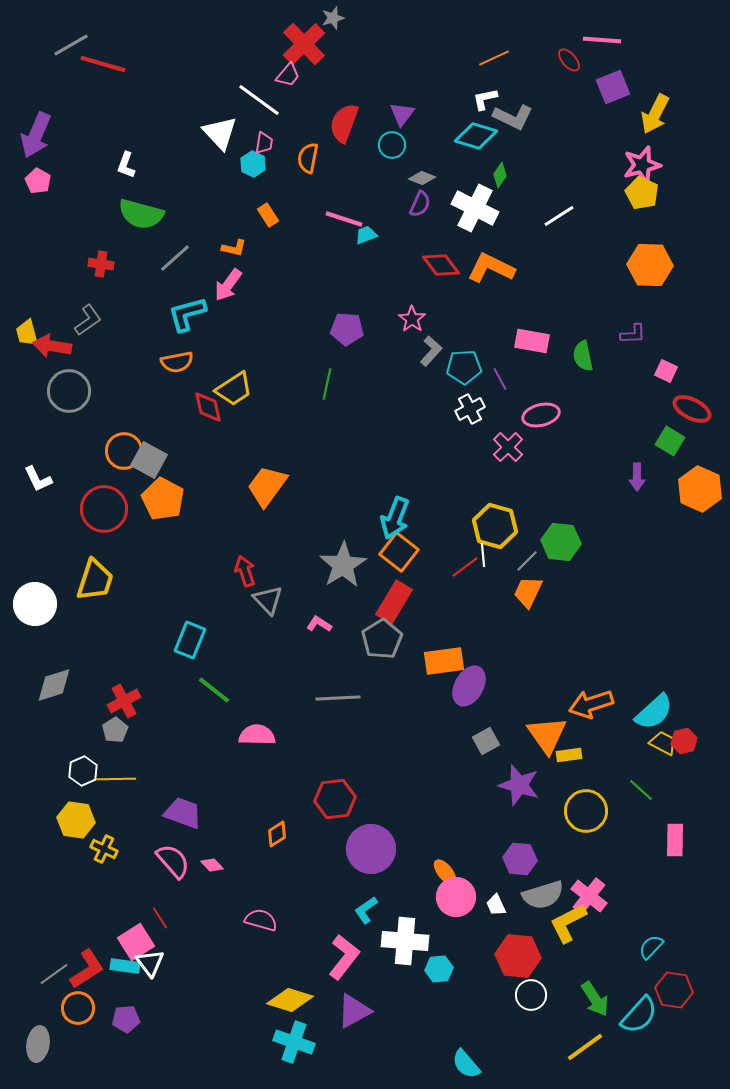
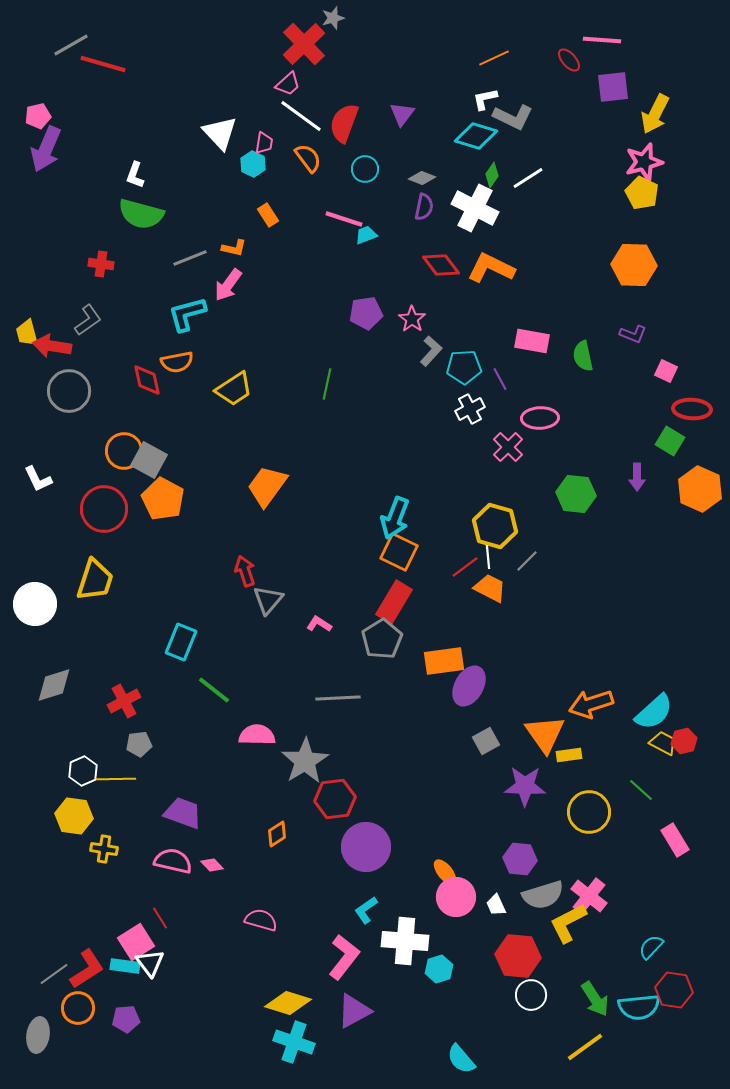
pink trapezoid at (288, 75): moved 9 px down; rotated 8 degrees clockwise
purple square at (613, 87): rotated 16 degrees clockwise
white line at (259, 100): moved 42 px right, 16 px down
purple arrow at (36, 135): moved 10 px right, 14 px down
cyan circle at (392, 145): moved 27 px left, 24 px down
orange semicircle at (308, 158): rotated 132 degrees clockwise
white L-shape at (126, 165): moved 9 px right, 10 px down
pink star at (642, 165): moved 2 px right, 3 px up
green diamond at (500, 175): moved 8 px left
pink pentagon at (38, 181): moved 65 px up; rotated 30 degrees clockwise
purple semicircle at (420, 204): moved 4 px right, 3 px down; rotated 12 degrees counterclockwise
white line at (559, 216): moved 31 px left, 38 px up
gray line at (175, 258): moved 15 px right; rotated 20 degrees clockwise
orange hexagon at (650, 265): moved 16 px left
purple pentagon at (347, 329): moved 19 px right, 16 px up; rotated 12 degrees counterclockwise
purple L-shape at (633, 334): rotated 24 degrees clockwise
red diamond at (208, 407): moved 61 px left, 27 px up
red ellipse at (692, 409): rotated 24 degrees counterclockwise
pink ellipse at (541, 415): moved 1 px left, 3 px down; rotated 12 degrees clockwise
green hexagon at (561, 542): moved 15 px right, 48 px up
orange square at (399, 552): rotated 12 degrees counterclockwise
white line at (483, 555): moved 5 px right, 2 px down
gray star at (343, 565): moved 38 px left, 196 px down
orange trapezoid at (528, 592): moved 38 px left, 4 px up; rotated 92 degrees clockwise
gray triangle at (268, 600): rotated 24 degrees clockwise
cyan rectangle at (190, 640): moved 9 px left, 2 px down
gray pentagon at (115, 730): moved 24 px right, 14 px down; rotated 25 degrees clockwise
orange triangle at (547, 735): moved 2 px left, 1 px up
purple star at (519, 785): moved 6 px right, 1 px down; rotated 15 degrees counterclockwise
yellow circle at (586, 811): moved 3 px right, 1 px down
yellow hexagon at (76, 820): moved 2 px left, 4 px up
pink rectangle at (675, 840): rotated 32 degrees counterclockwise
yellow cross at (104, 849): rotated 16 degrees counterclockwise
purple circle at (371, 849): moved 5 px left, 2 px up
pink semicircle at (173, 861): rotated 36 degrees counterclockwise
cyan hexagon at (439, 969): rotated 12 degrees counterclockwise
yellow diamond at (290, 1000): moved 2 px left, 3 px down
cyan semicircle at (639, 1015): moved 8 px up; rotated 42 degrees clockwise
gray ellipse at (38, 1044): moved 9 px up
cyan semicircle at (466, 1064): moved 5 px left, 5 px up
